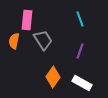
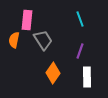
orange semicircle: moved 1 px up
orange diamond: moved 4 px up
white rectangle: moved 5 px right, 6 px up; rotated 60 degrees clockwise
